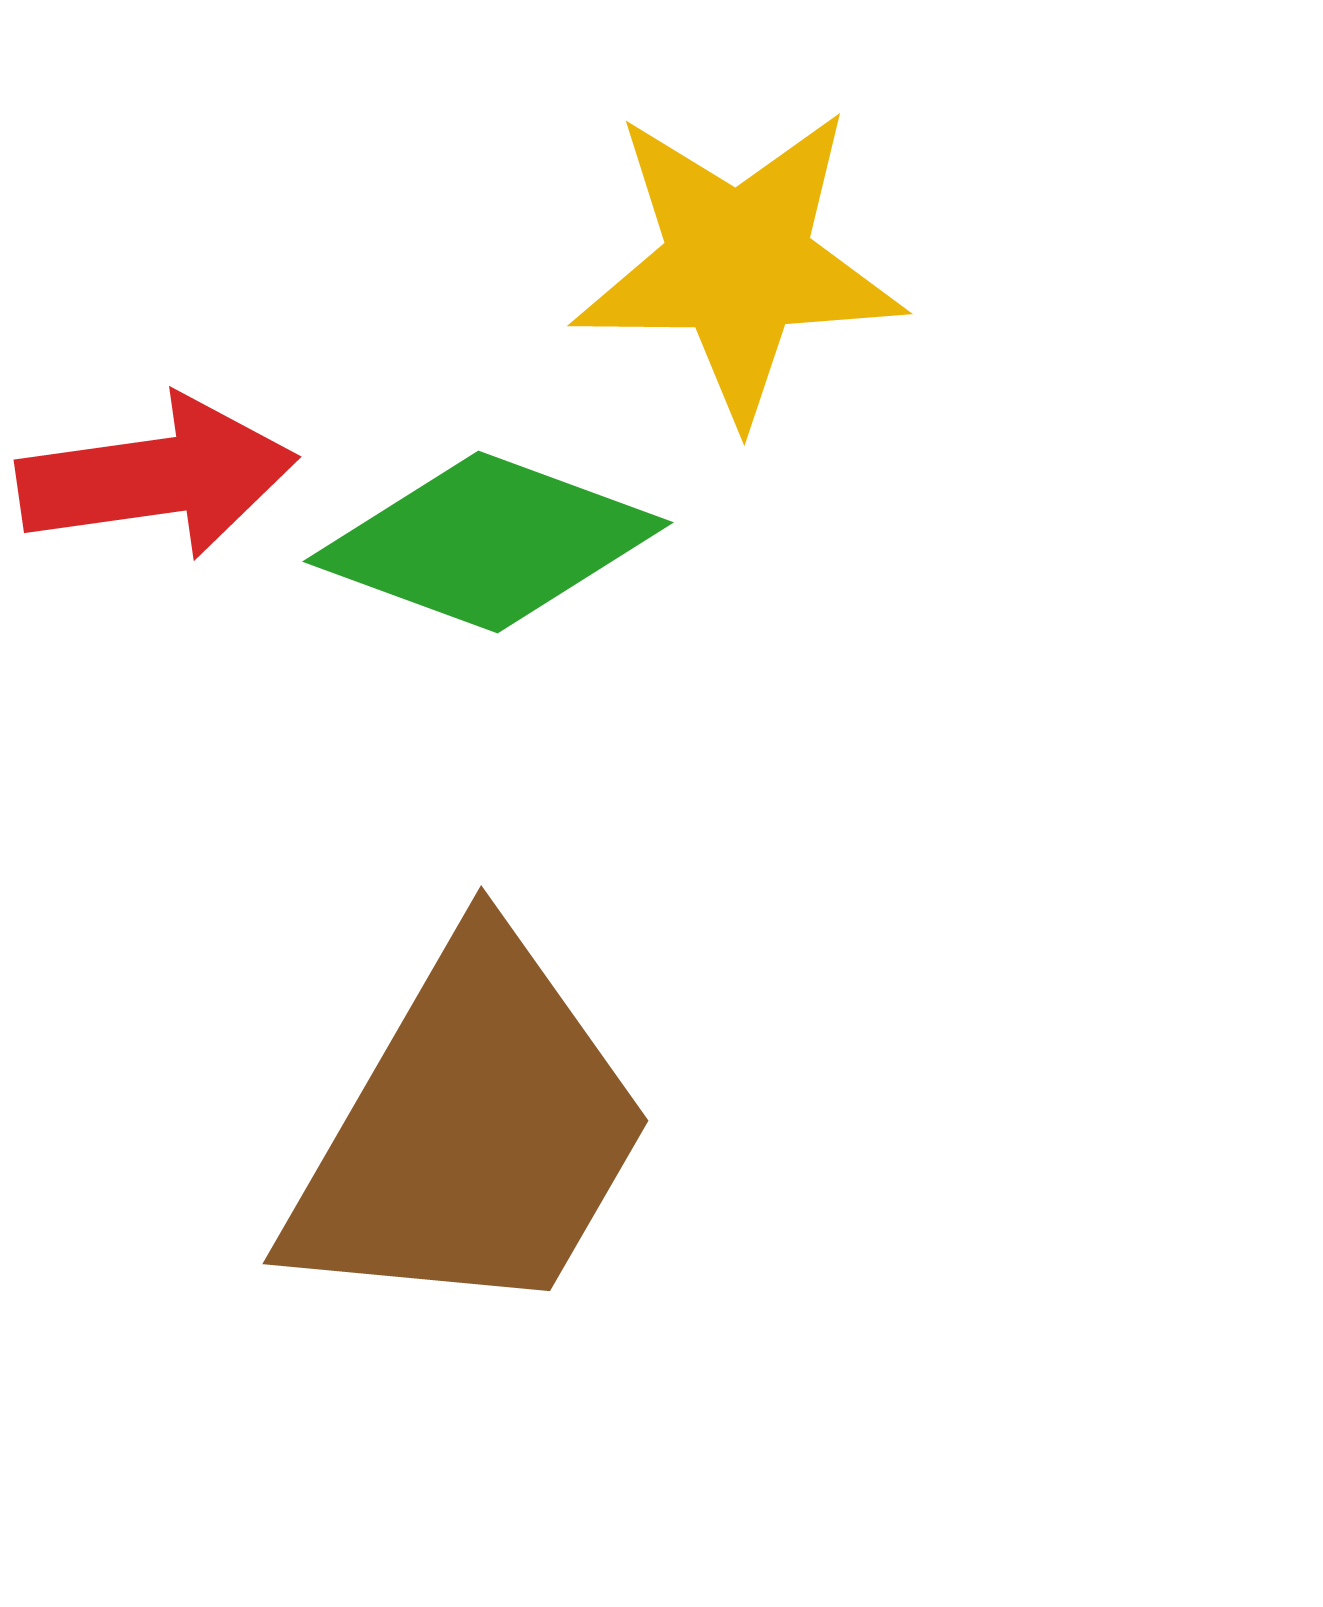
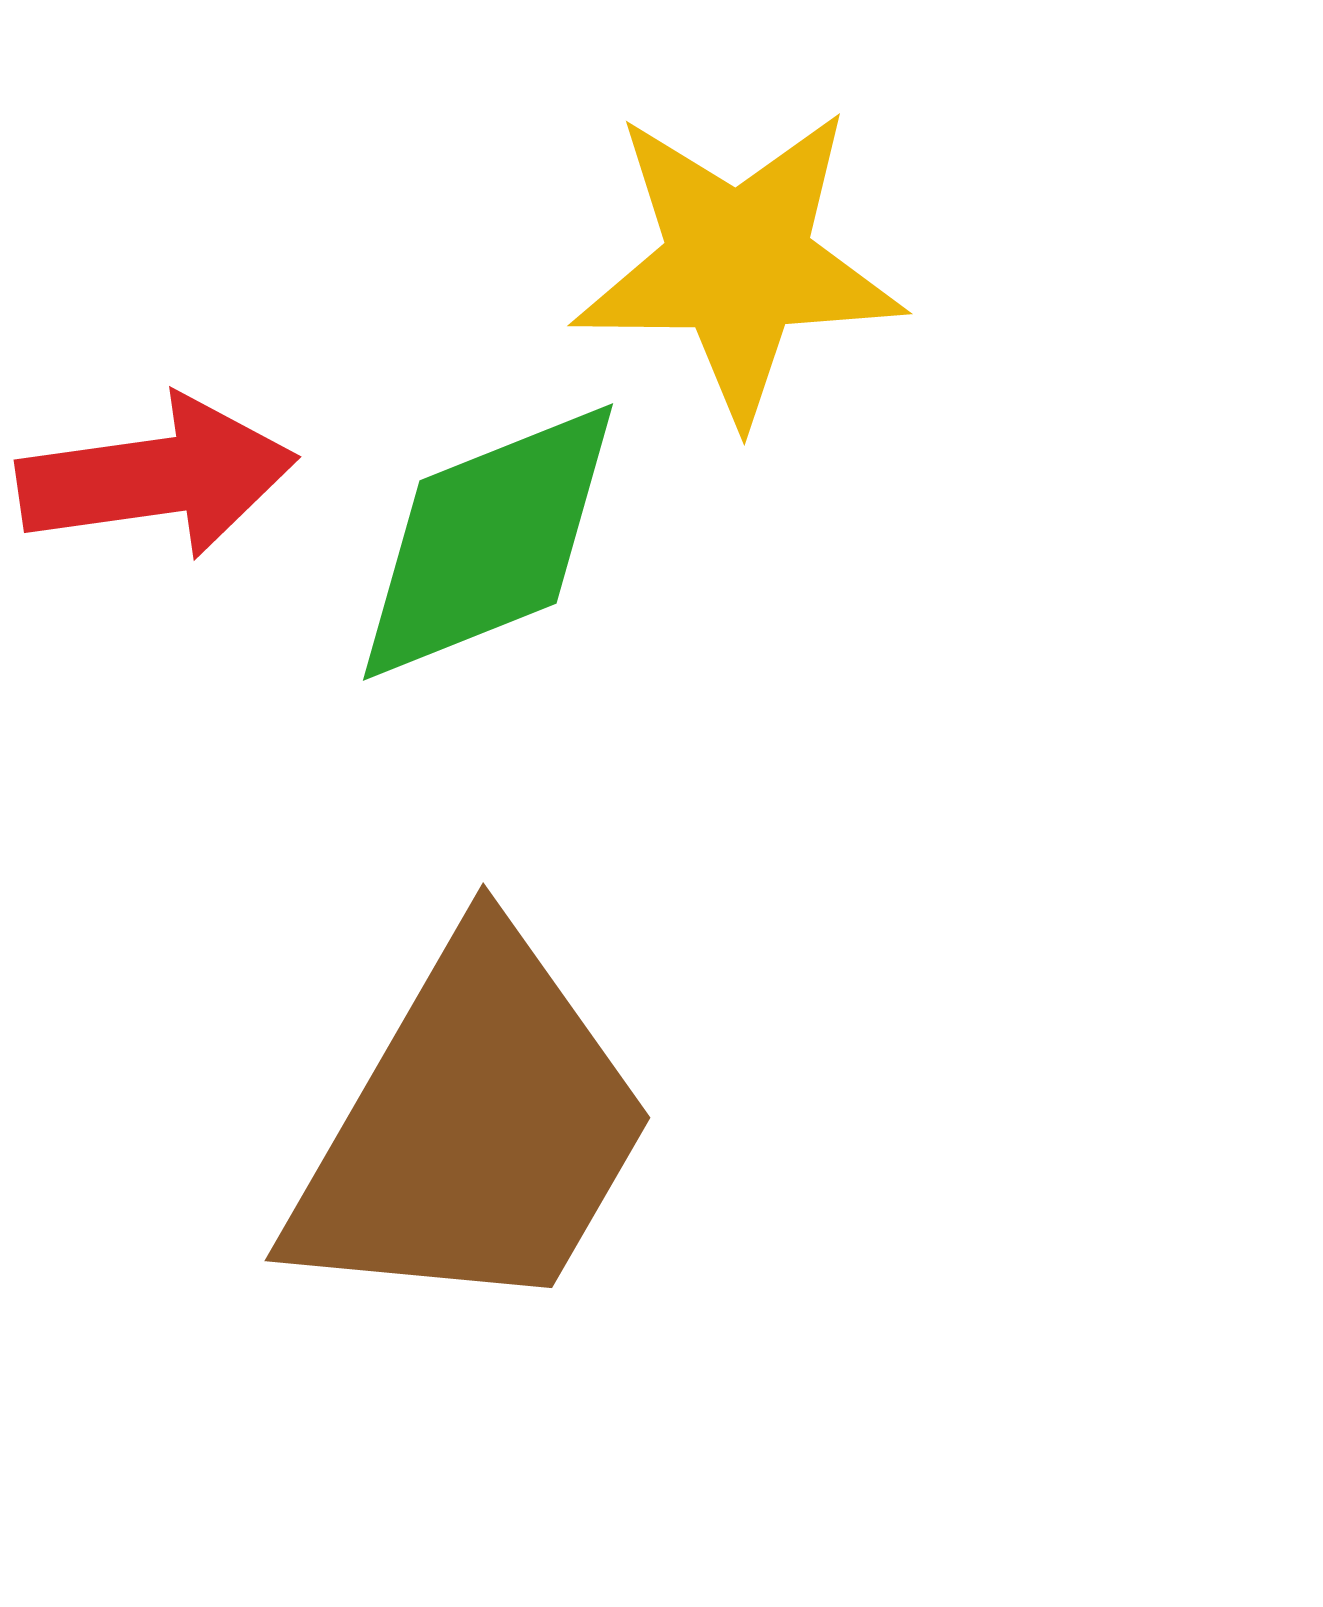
green diamond: rotated 42 degrees counterclockwise
brown trapezoid: moved 2 px right, 3 px up
